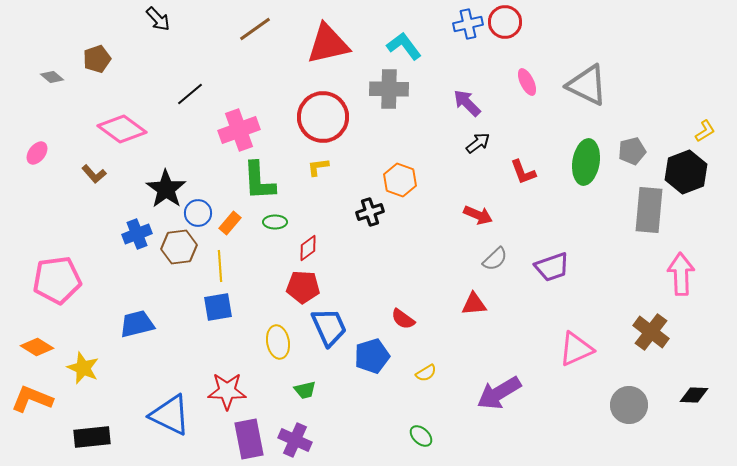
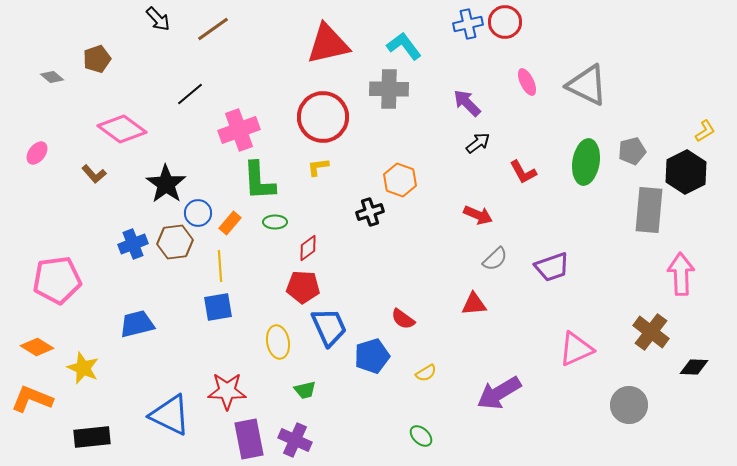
brown line at (255, 29): moved 42 px left
red L-shape at (523, 172): rotated 8 degrees counterclockwise
black hexagon at (686, 172): rotated 6 degrees counterclockwise
black star at (166, 189): moved 5 px up
blue cross at (137, 234): moved 4 px left, 10 px down
brown hexagon at (179, 247): moved 4 px left, 5 px up
black diamond at (694, 395): moved 28 px up
